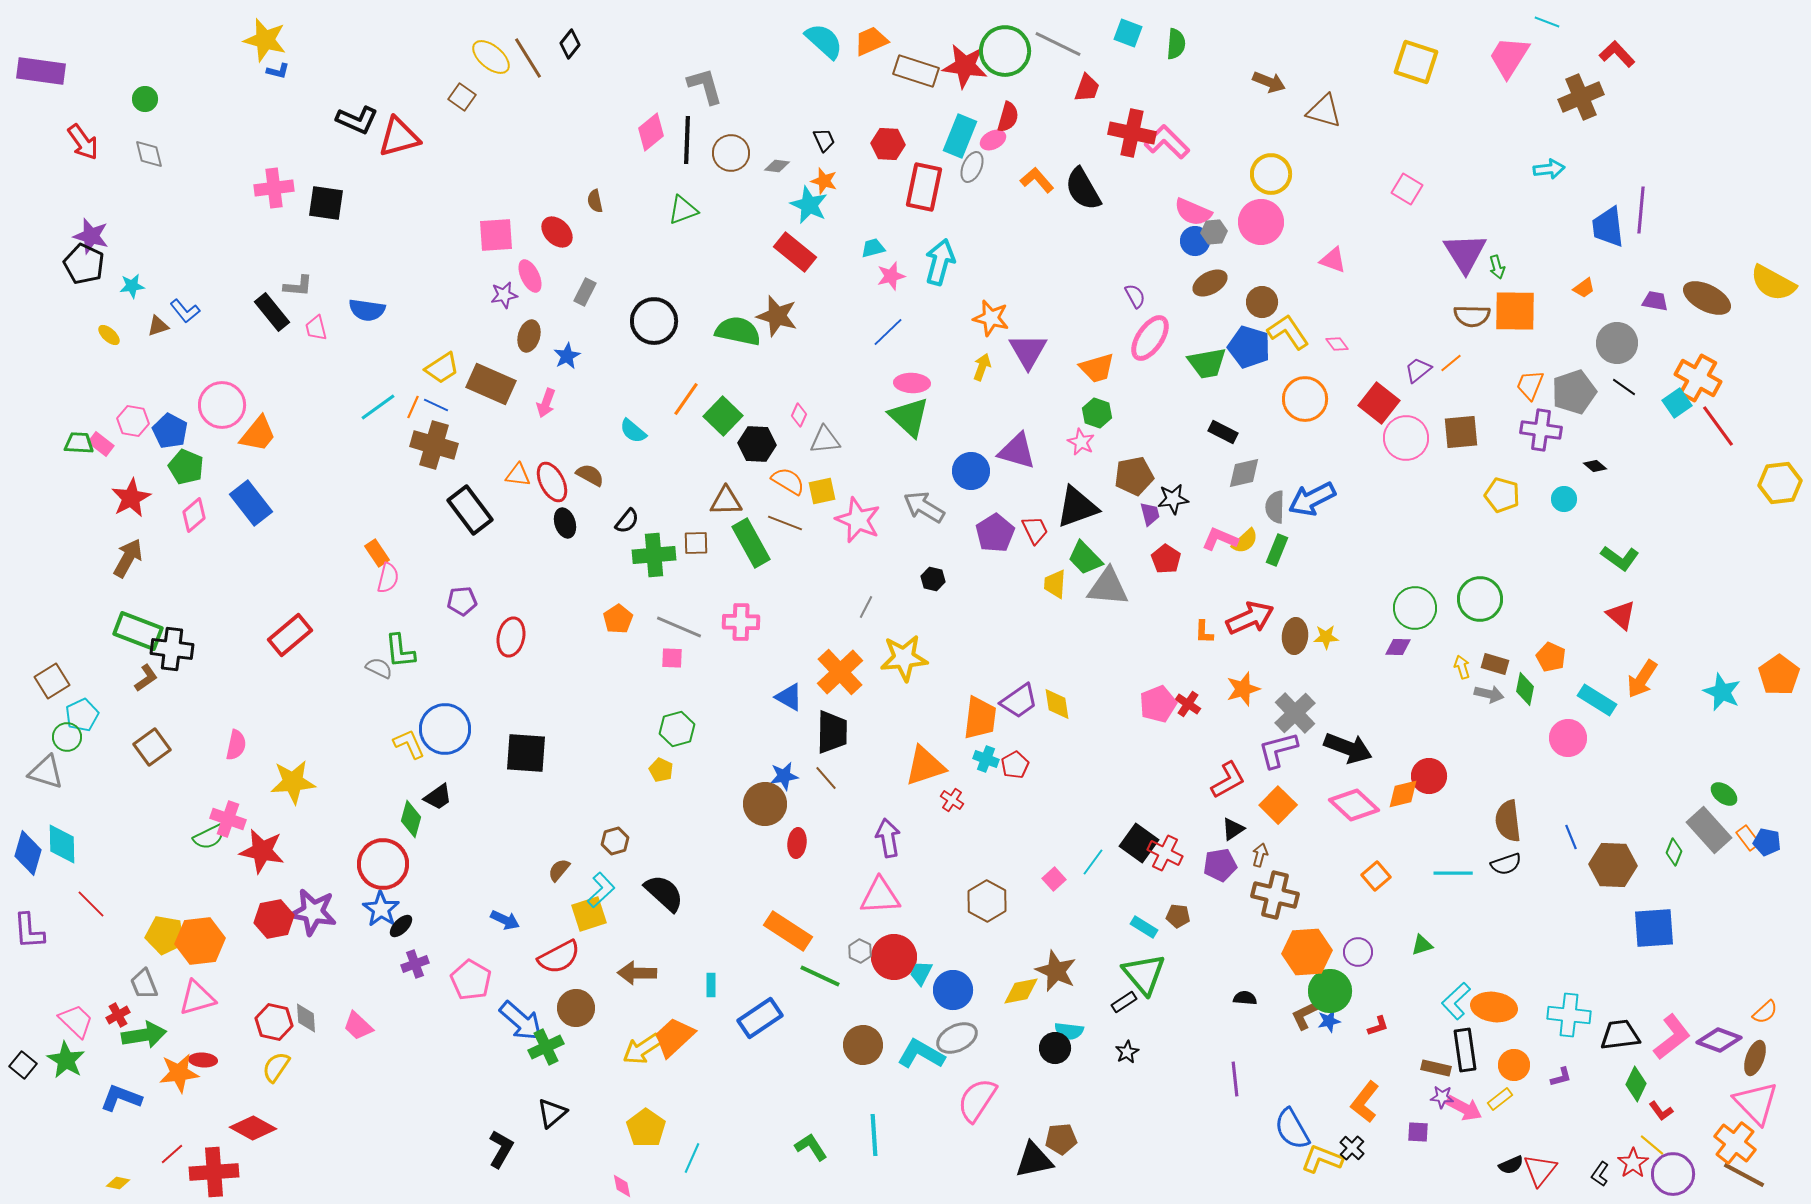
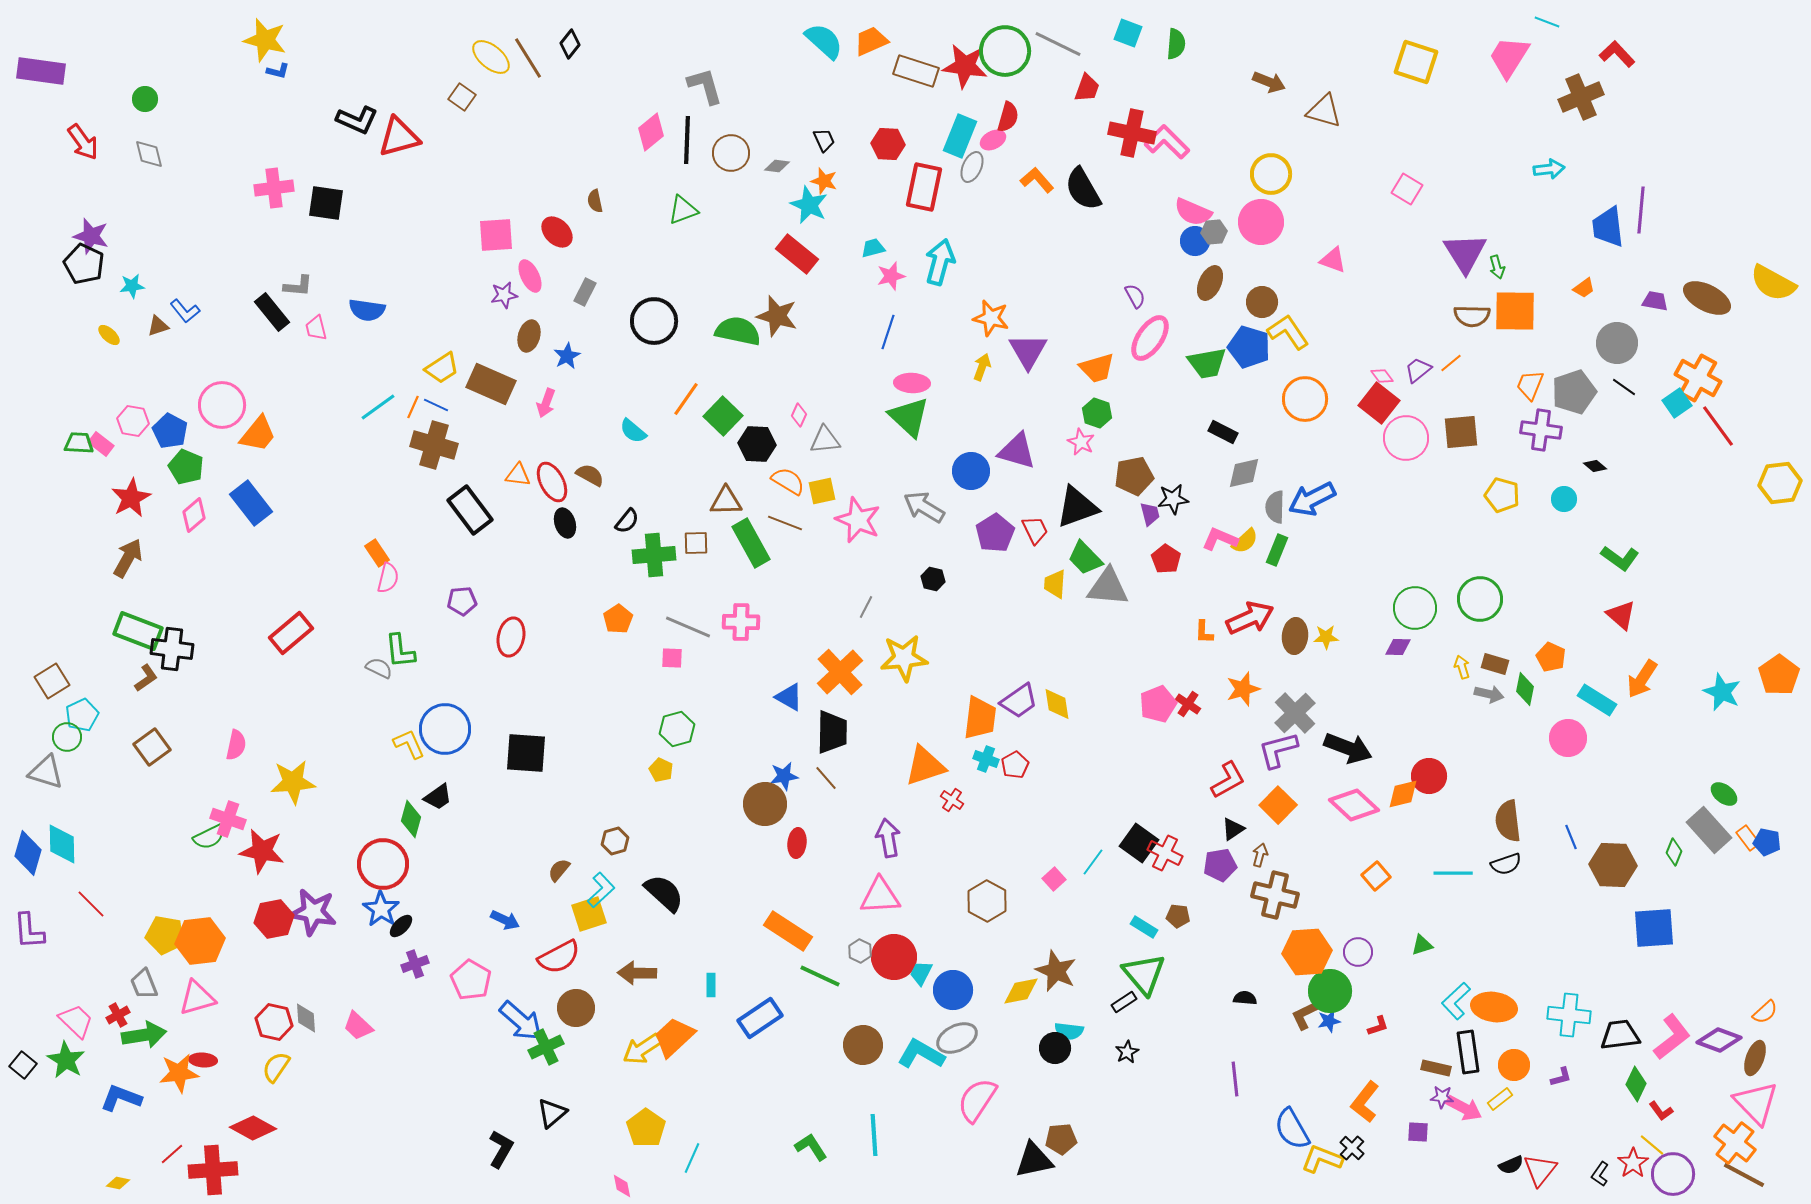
red rectangle at (795, 252): moved 2 px right, 2 px down
brown ellipse at (1210, 283): rotated 36 degrees counterclockwise
blue line at (888, 332): rotated 28 degrees counterclockwise
pink diamond at (1337, 344): moved 45 px right, 32 px down
gray line at (679, 627): moved 9 px right
red rectangle at (290, 635): moved 1 px right, 2 px up
black rectangle at (1465, 1050): moved 3 px right, 2 px down
red cross at (214, 1172): moved 1 px left, 2 px up
